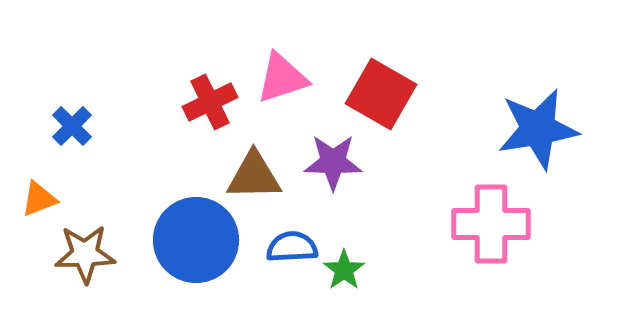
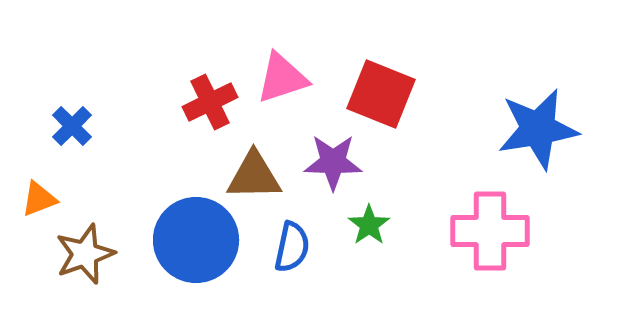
red square: rotated 8 degrees counterclockwise
pink cross: moved 1 px left, 7 px down
blue semicircle: rotated 105 degrees clockwise
brown star: rotated 18 degrees counterclockwise
green star: moved 25 px right, 45 px up
